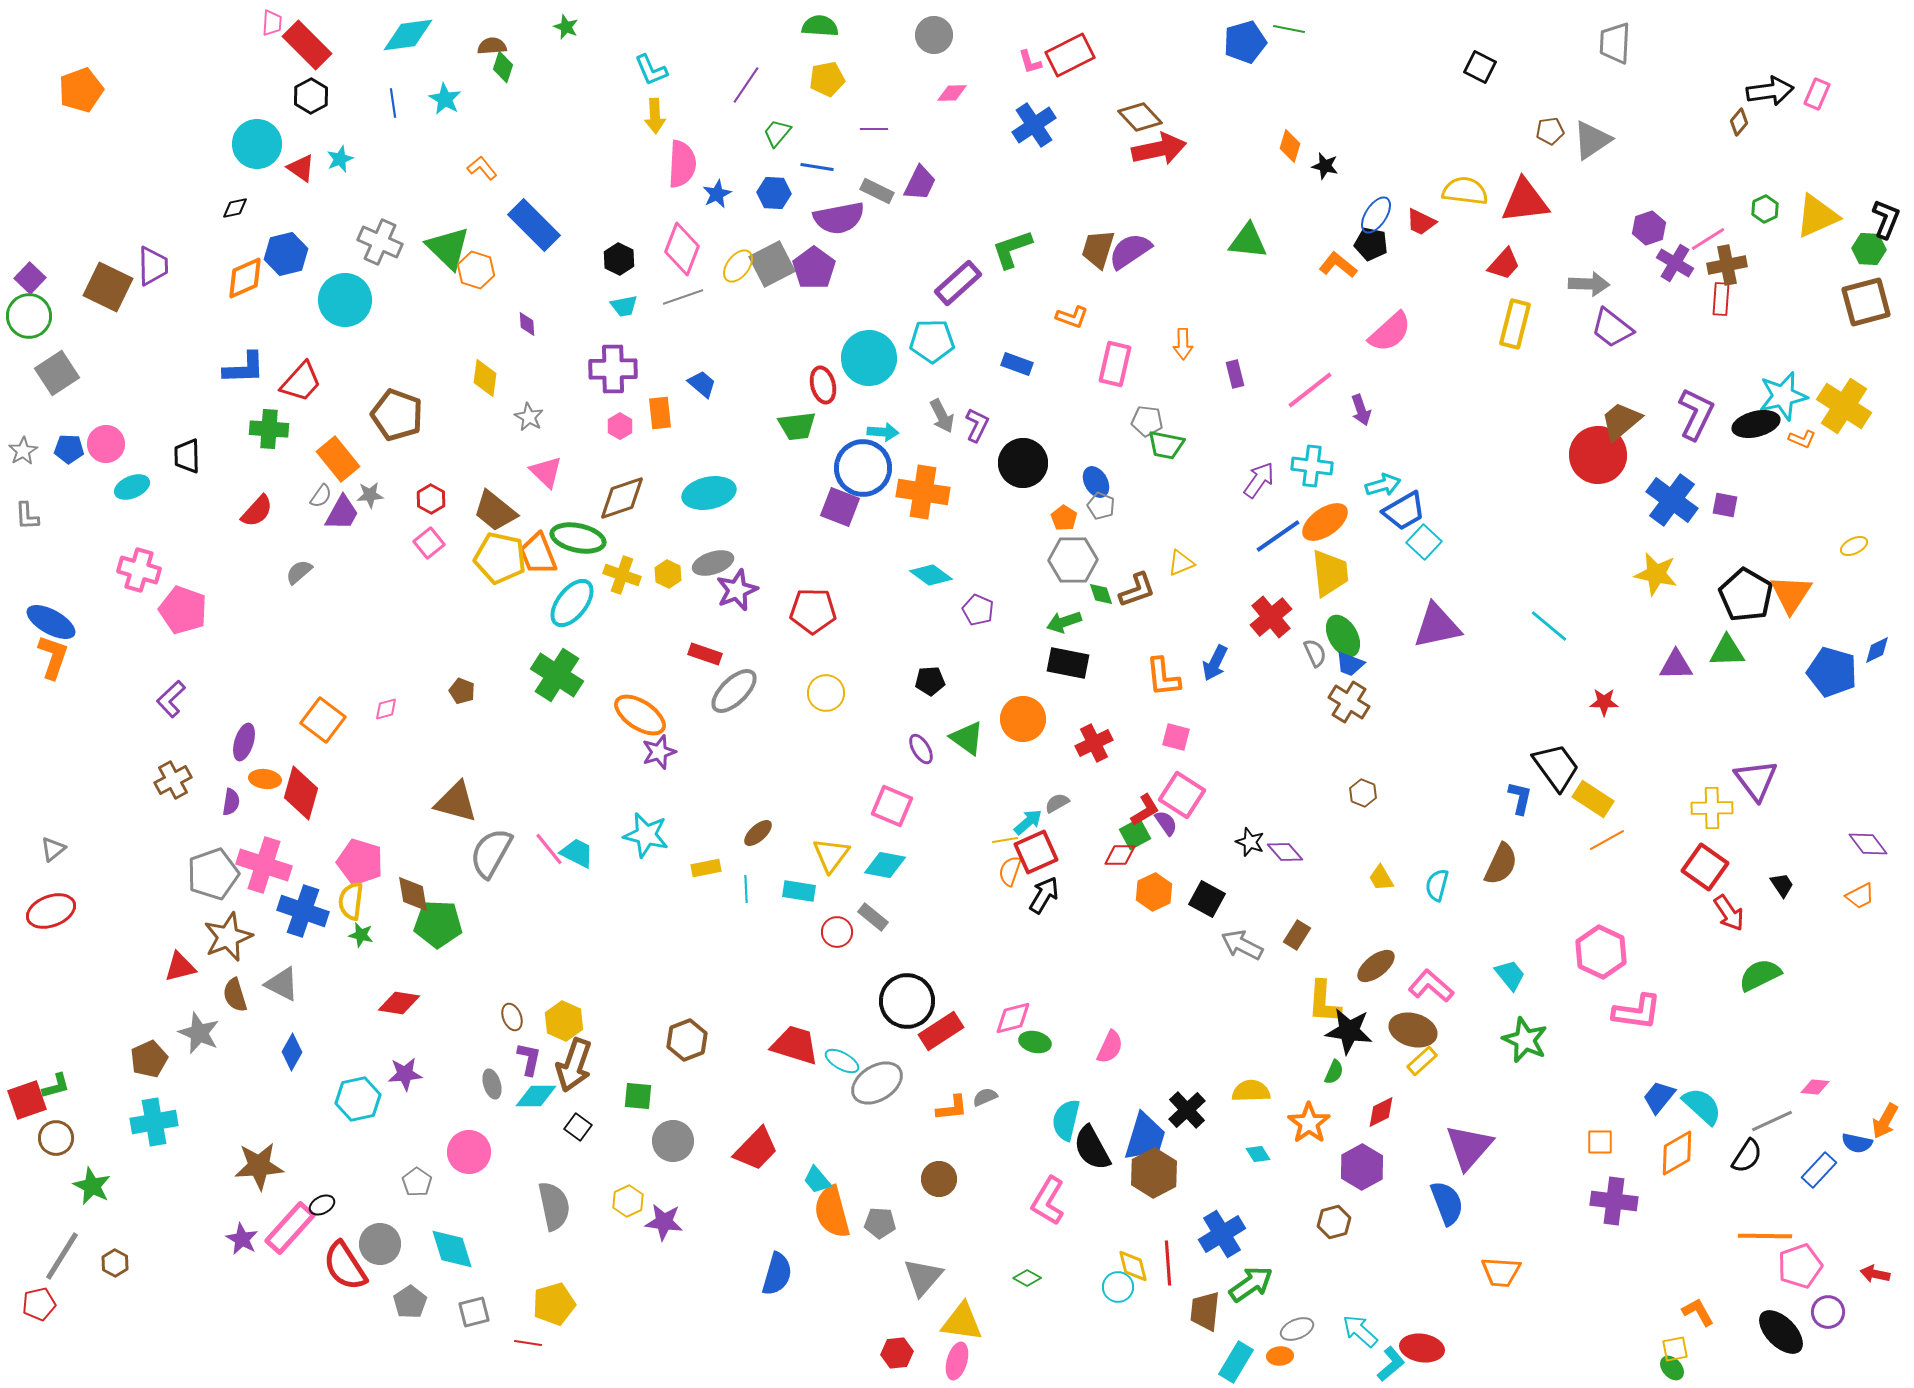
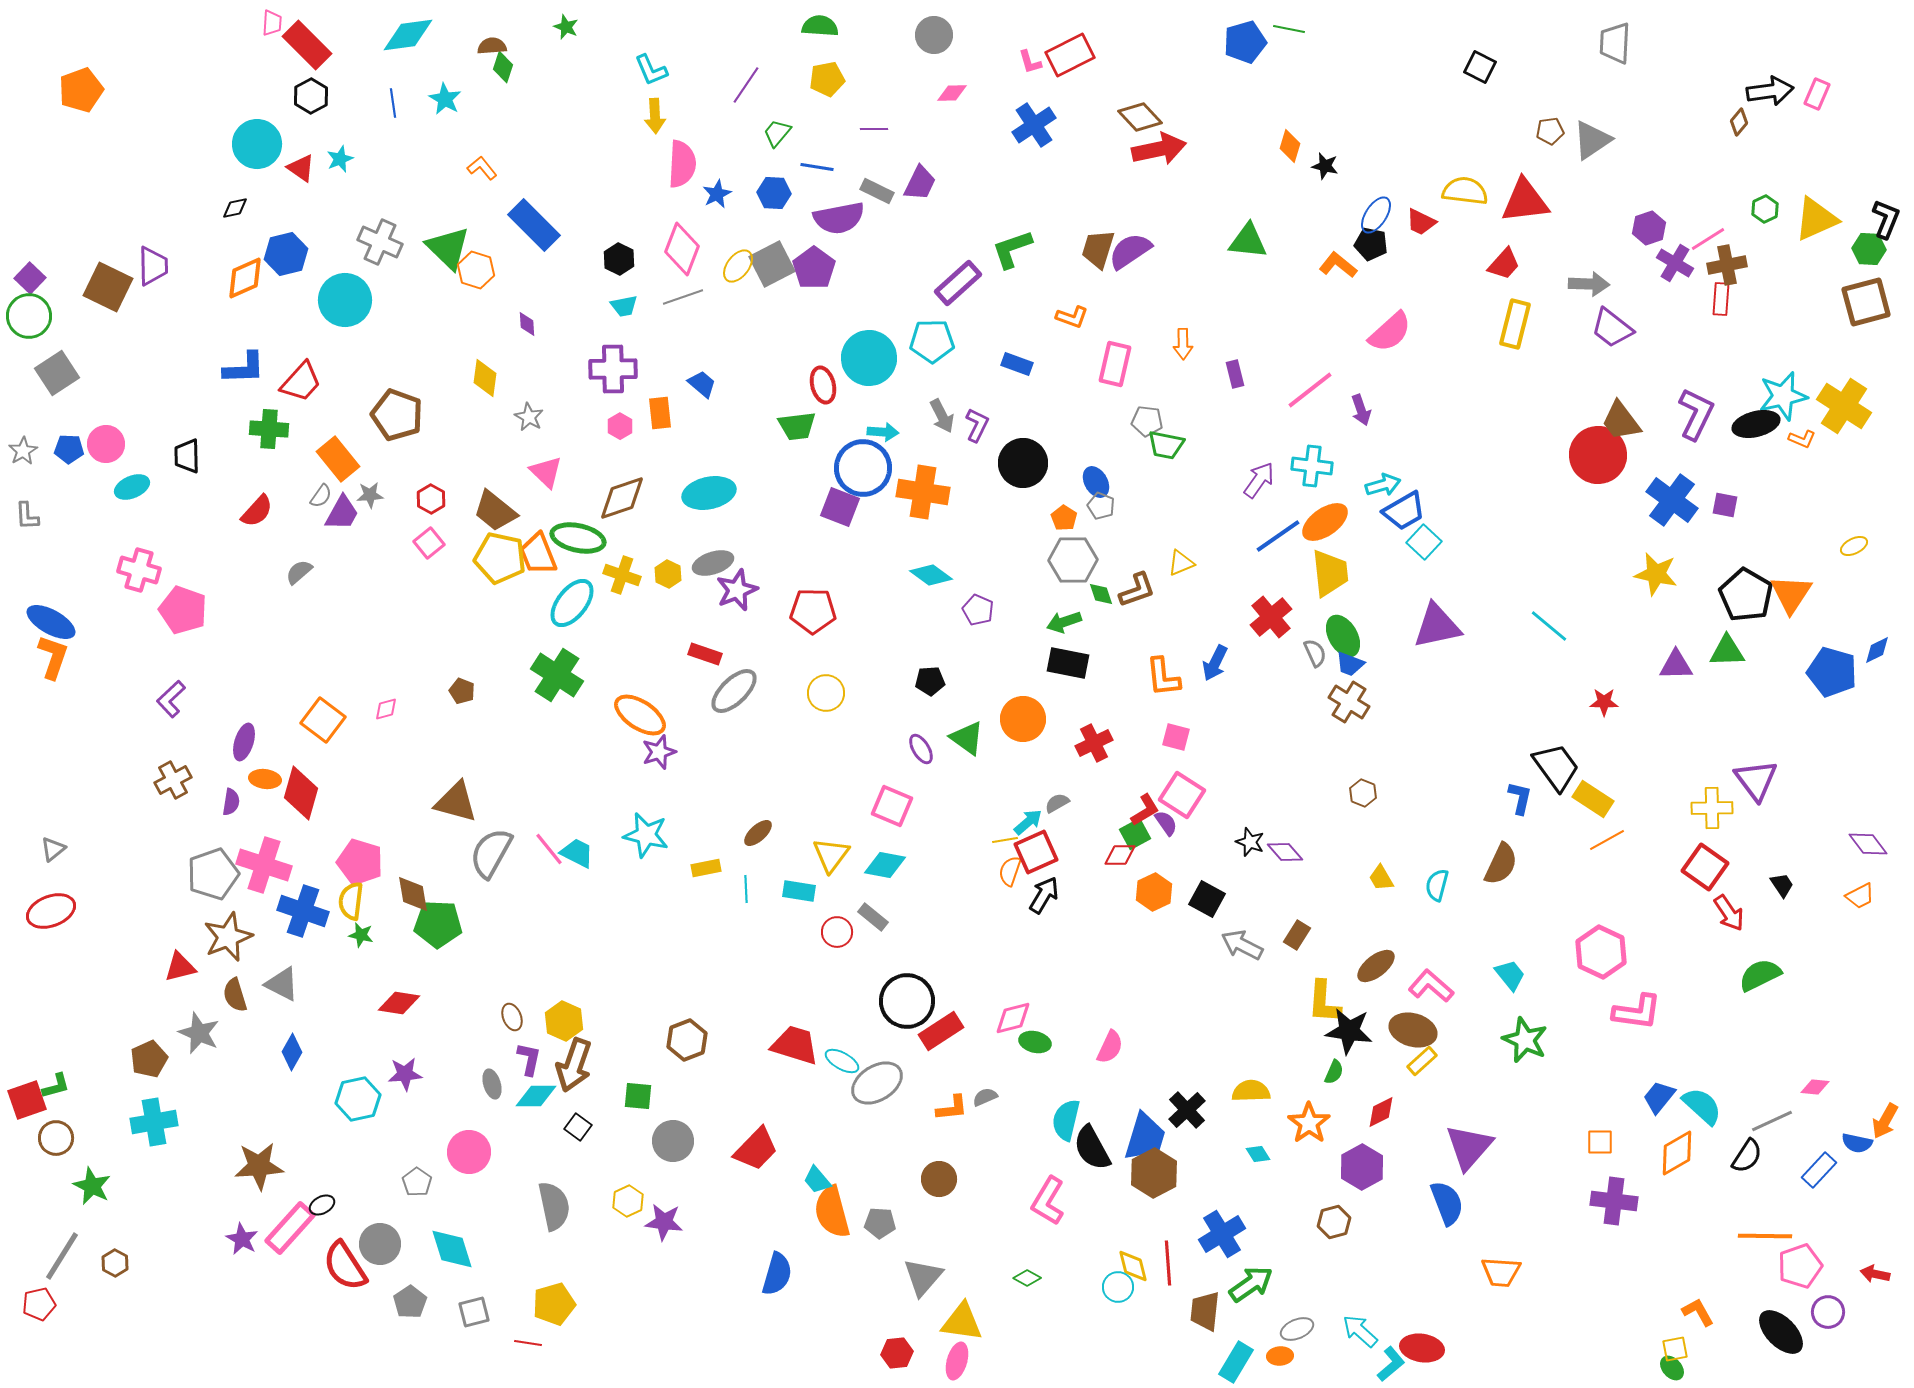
yellow triangle at (1817, 216): moved 1 px left, 3 px down
brown trapezoid at (1621, 421): rotated 87 degrees counterclockwise
